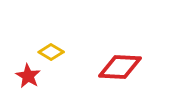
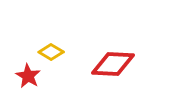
red diamond: moved 7 px left, 3 px up
